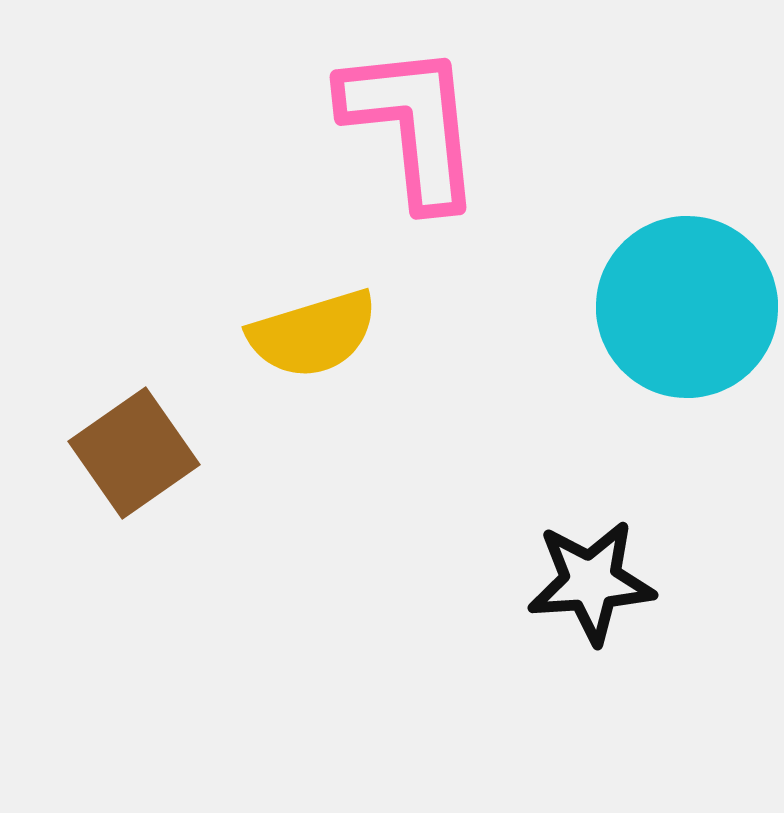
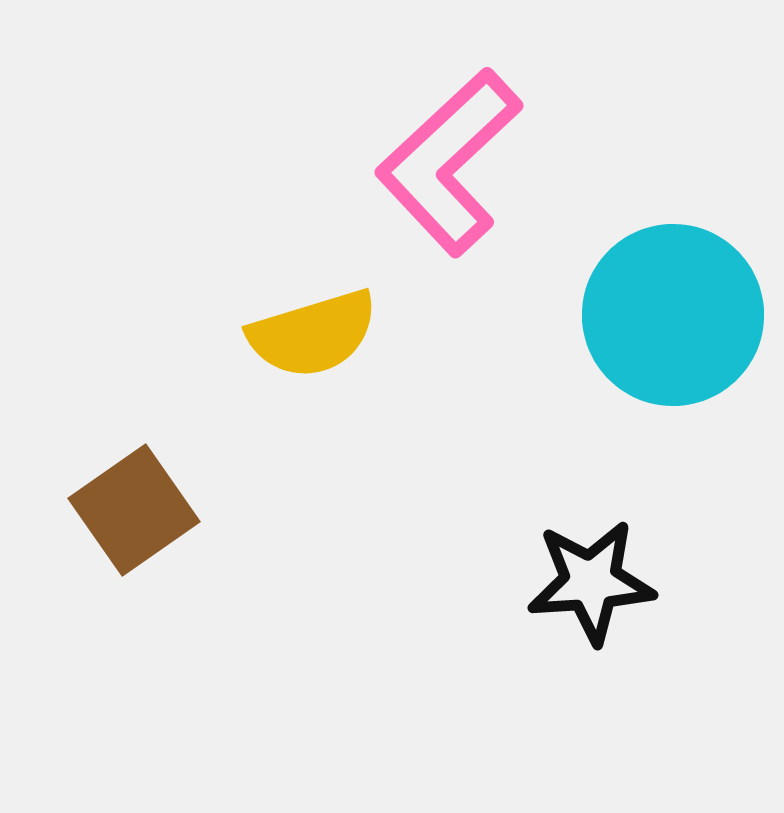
pink L-shape: moved 37 px right, 37 px down; rotated 127 degrees counterclockwise
cyan circle: moved 14 px left, 8 px down
brown square: moved 57 px down
